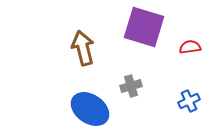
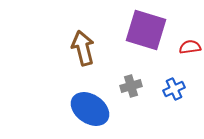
purple square: moved 2 px right, 3 px down
blue cross: moved 15 px left, 12 px up
